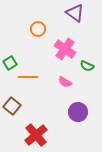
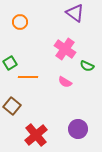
orange circle: moved 18 px left, 7 px up
purple circle: moved 17 px down
